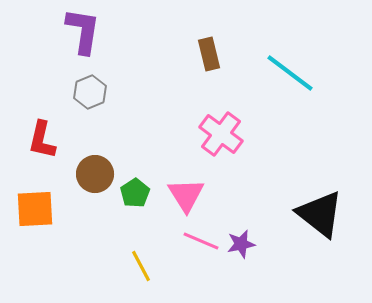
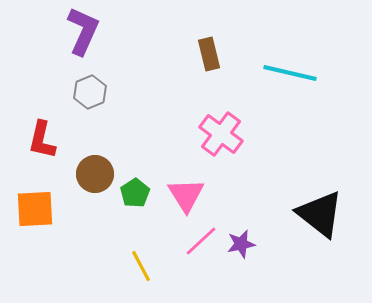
purple L-shape: rotated 15 degrees clockwise
cyan line: rotated 24 degrees counterclockwise
pink line: rotated 66 degrees counterclockwise
